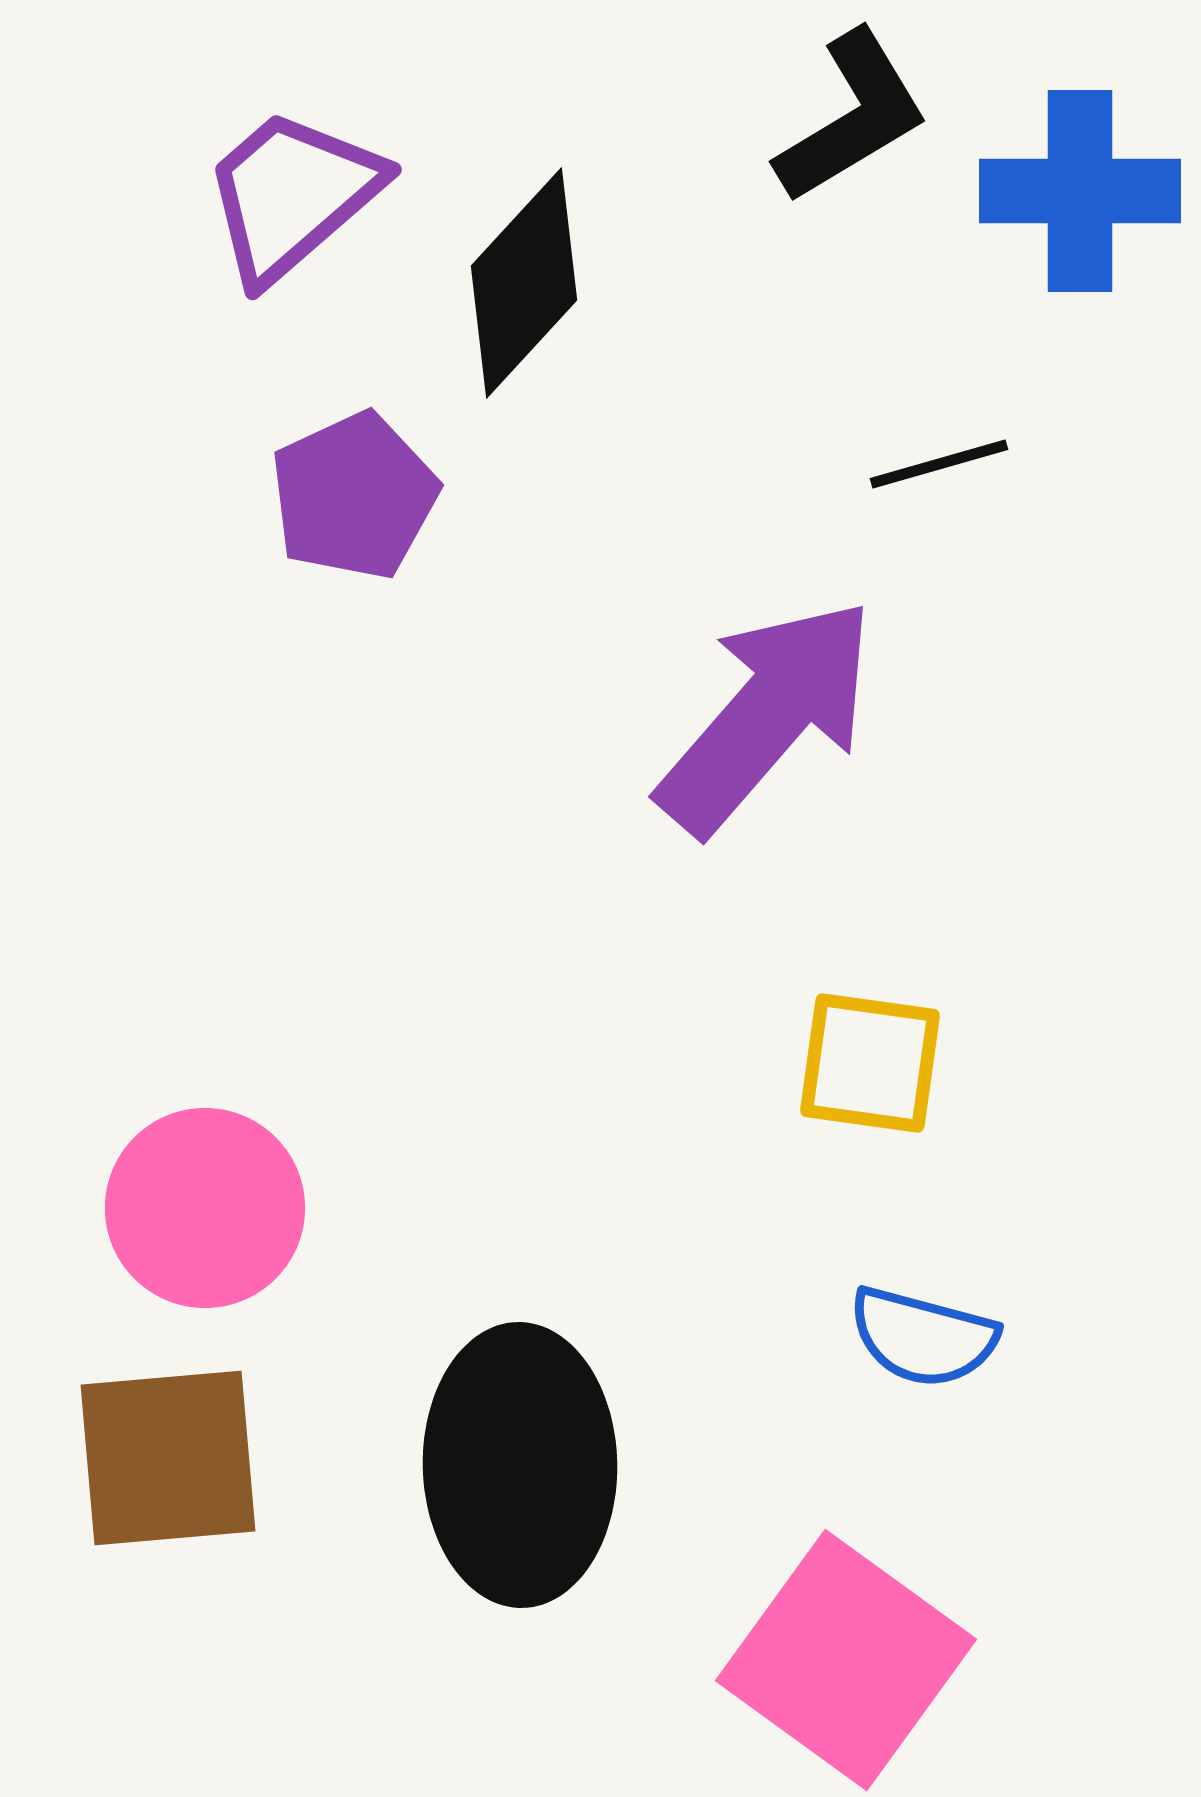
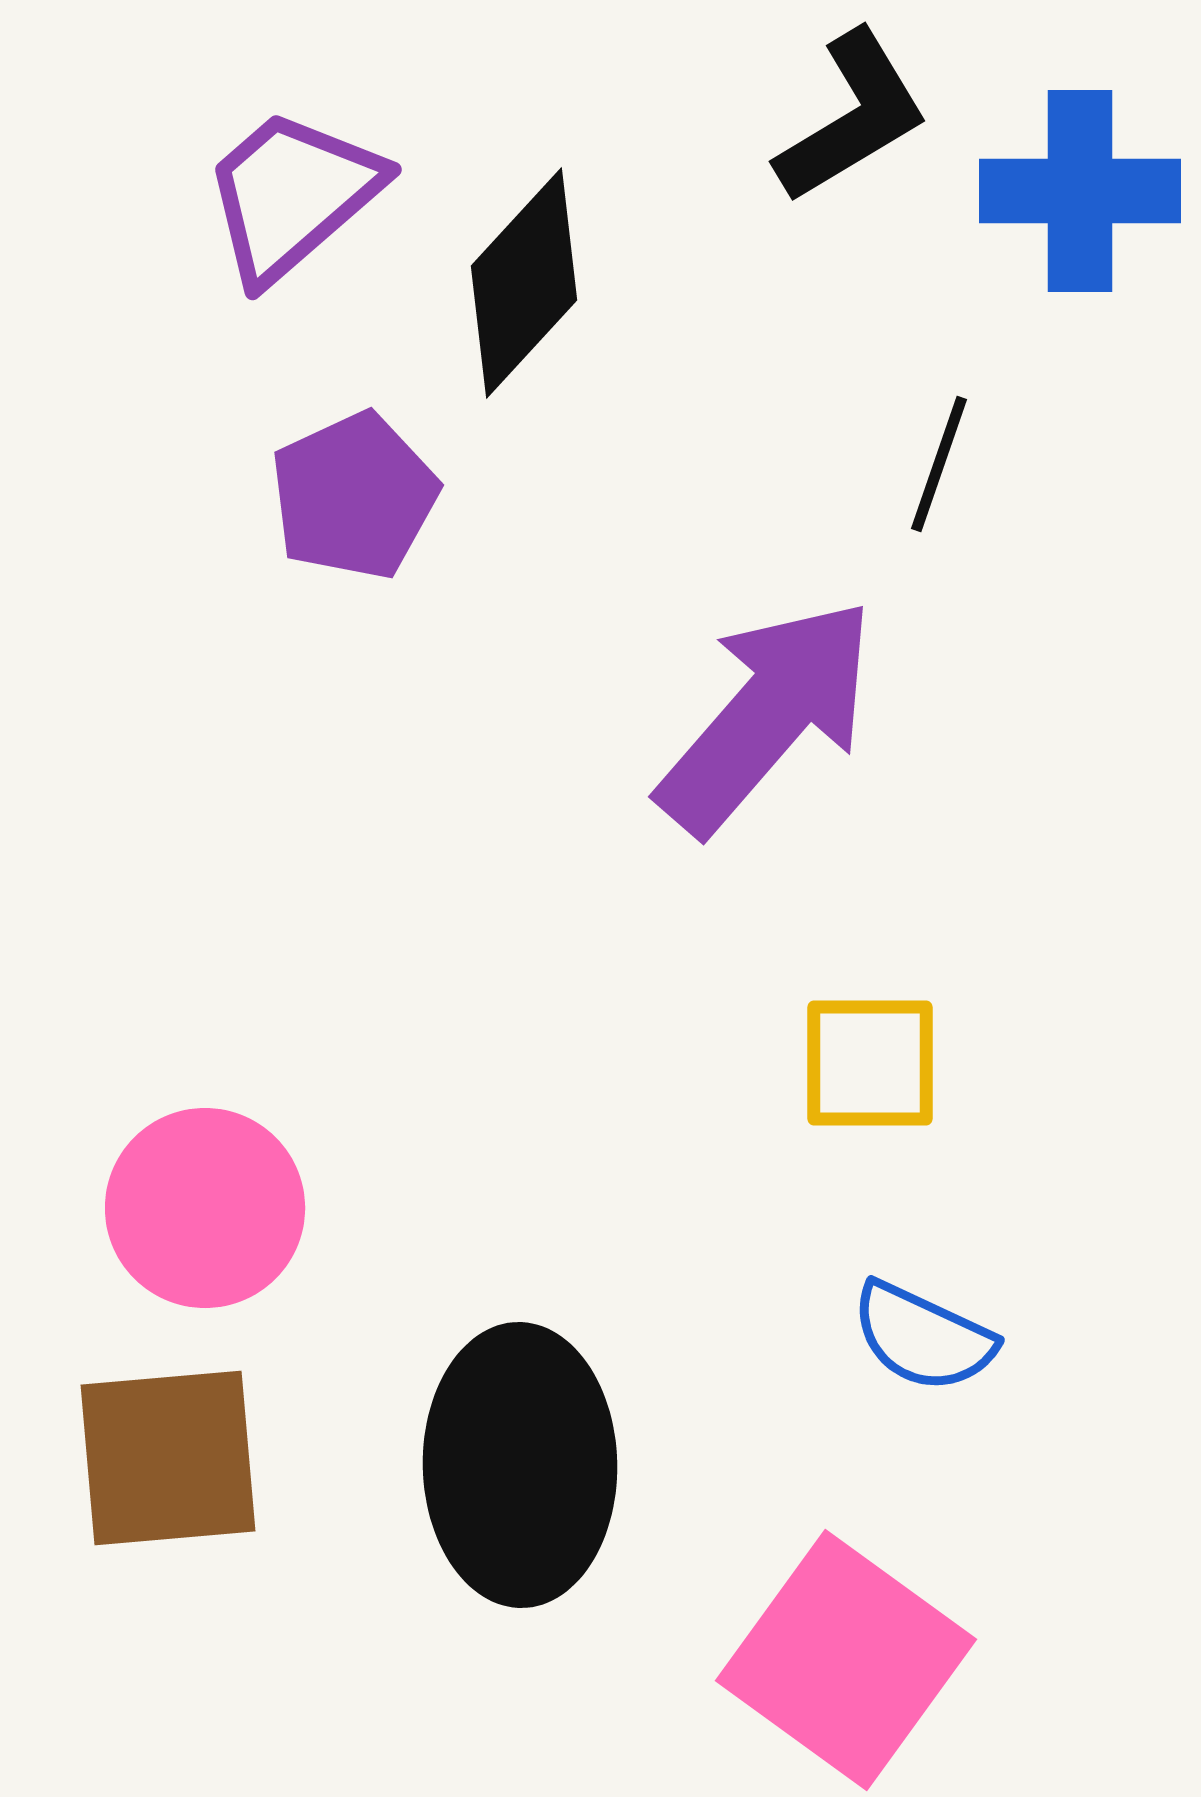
black line: rotated 55 degrees counterclockwise
yellow square: rotated 8 degrees counterclockwise
blue semicircle: rotated 10 degrees clockwise
